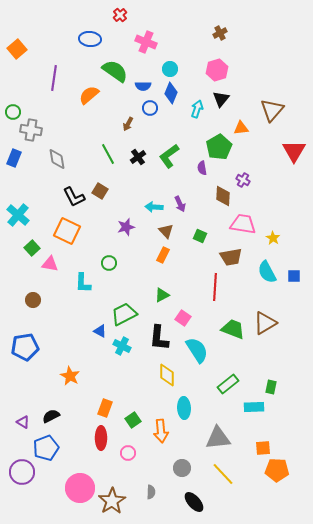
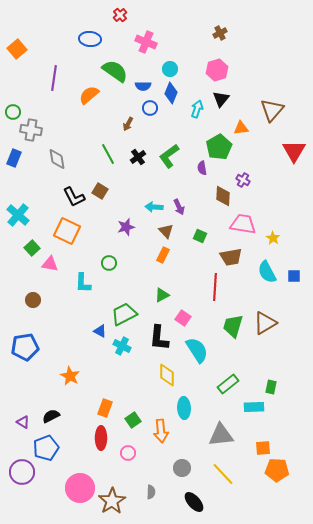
purple arrow at (180, 204): moved 1 px left, 3 px down
green trapezoid at (233, 329): moved 3 px up; rotated 95 degrees counterclockwise
gray triangle at (218, 438): moved 3 px right, 3 px up
